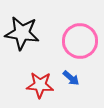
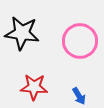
blue arrow: moved 8 px right, 18 px down; rotated 18 degrees clockwise
red star: moved 6 px left, 2 px down
